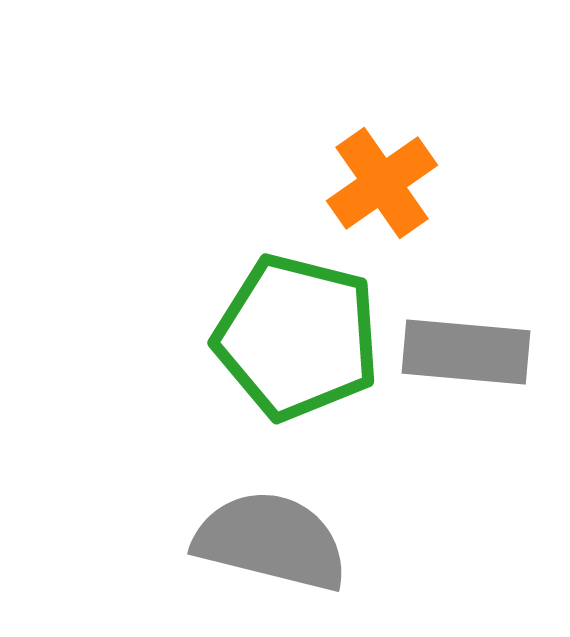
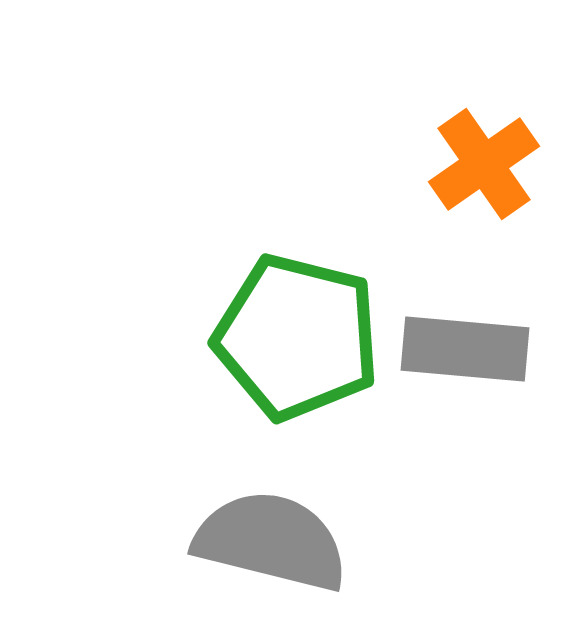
orange cross: moved 102 px right, 19 px up
gray rectangle: moved 1 px left, 3 px up
